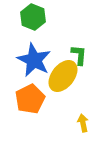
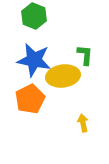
green hexagon: moved 1 px right, 1 px up
green L-shape: moved 6 px right
blue star: rotated 16 degrees counterclockwise
yellow ellipse: rotated 44 degrees clockwise
